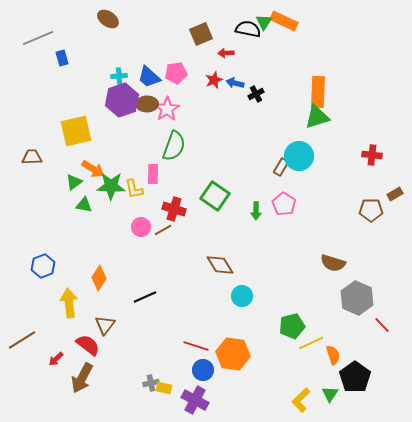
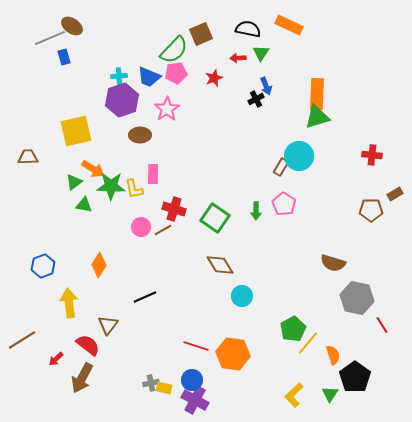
brown ellipse at (108, 19): moved 36 px left, 7 px down
orange rectangle at (284, 21): moved 5 px right, 4 px down
green triangle at (264, 22): moved 3 px left, 31 px down
gray line at (38, 38): moved 12 px right
red arrow at (226, 53): moved 12 px right, 5 px down
blue rectangle at (62, 58): moved 2 px right, 1 px up
blue trapezoid at (149, 77): rotated 20 degrees counterclockwise
red star at (214, 80): moved 2 px up
blue arrow at (235, 83): moved 31 px right, 3 px down; rotated 126 degrees counterclockwise
orange rectangle at (318, 92): moved 1 px left, 2 px down
black cross at (256, 94): moved 5 px down
brown ellipse at (147, 104): moved 7 px left, 31 px down
green semicircle at (174, 146): moved 96 px up; rotated 24 degrees clockwise
brown trapezoid at (32, 157): moved 4 px left
green square at (215, 196): moved 22 px down
orange diamond at (99, 278): moved 13 px up
gray hexagon at (357, 298): rotated 12 degrees counterclockwise
brown triangle at (105, 325): moved 3 px right
red line at (382, 325): rotated 12 degrees clockwise
green pentagon at (292, 326): moved 1 px right, 3 px down; rotated 15 degrees counterclockwise
yellow line at (311, 343): moved 3 px left; rotated 25 degrees counterclockwise
blue circle at (203, 370): moved 11 px left, 10 px down
yellow L-shape at (301, 400): moved 7 px left, 5 px up
